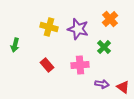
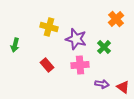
orange cross: moved 6 px right
purple star: moved 2 px left, 10 px down
